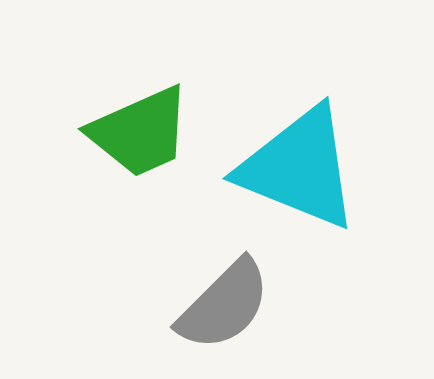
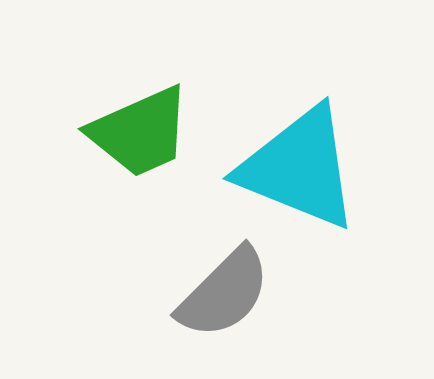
gray semicircle: moved 12 px up
